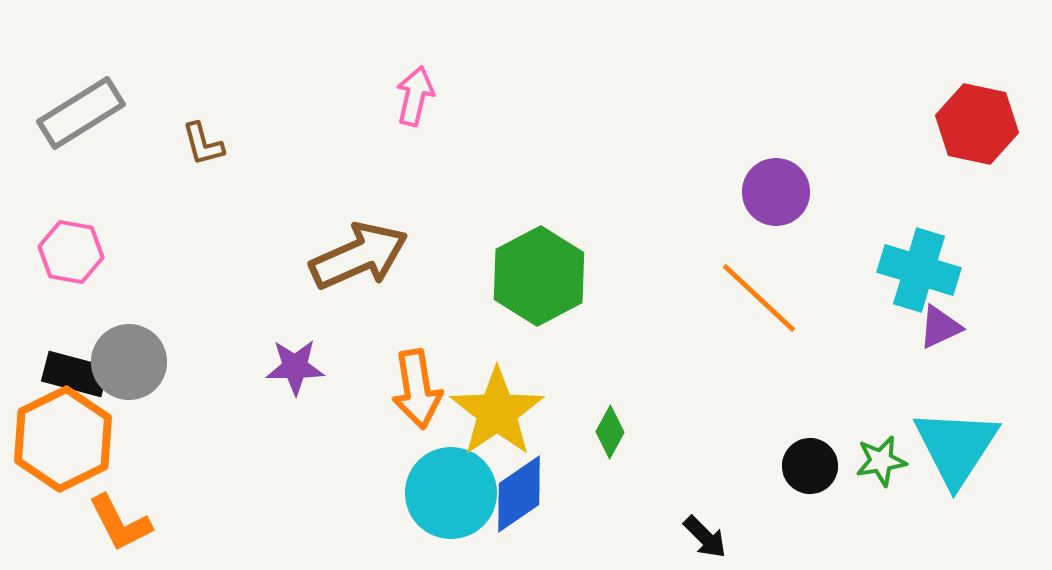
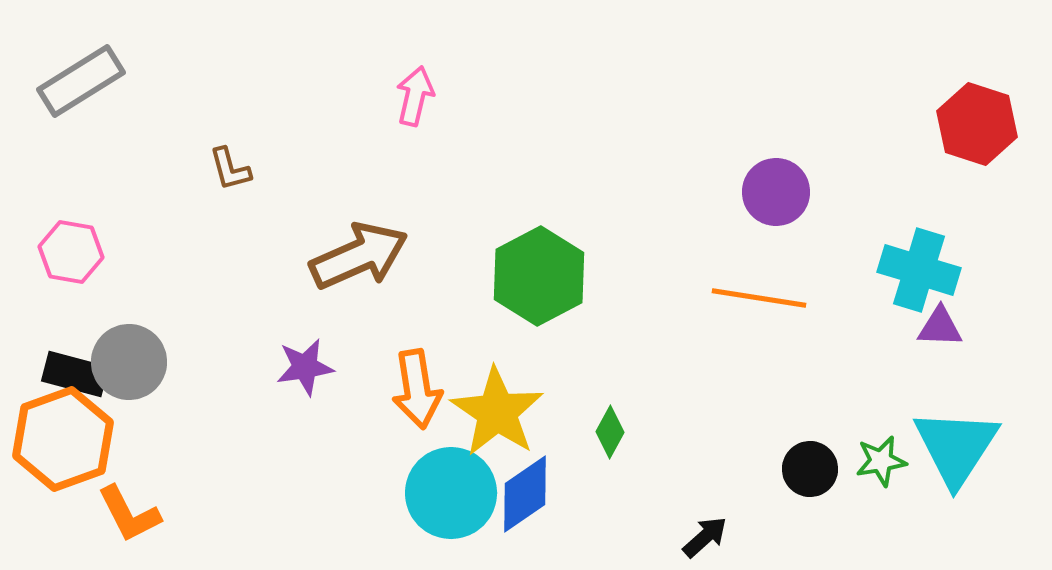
gray rectangle: moved 32 px up
red hexagon: rotated 6 degrees clockwise
brown L-shape: moved 27 px right, 25 px down
orange line: rotated 34 degrees counterclockwise
purple triangle: rotated 27 degrees clockwise
purple star: moved 10 px right; rotated 8 degrees counterclockwise
yellow star: rotated 4 degrees counterclockwise
orange hexagon: rotated 6 degrees clockwise
black circle: moved 3 px down
blue diamond: moved 6 px right
orange L-shape: moved 9 px right, 9 px up
black arrow: rotated 87 degrees counterclockwise
